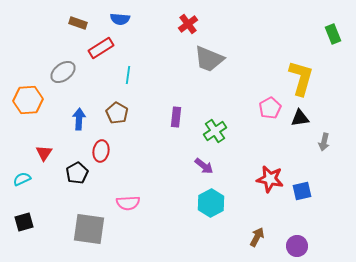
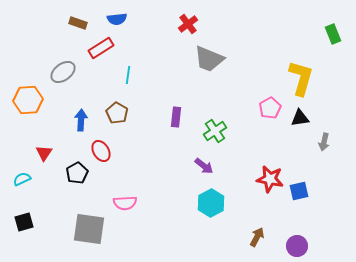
blue semicircle: moved 3 px left; rotated 12 degrees counterclockwise
blue arrow: moved 2 px right, 1 px down
red ellipse: rotated 40 degrees counterclockwise
blue square: moved 3 px left
pink semicircle: moved 3 px left
